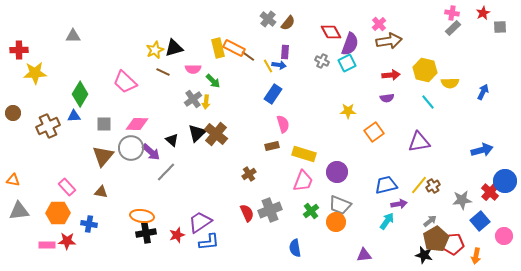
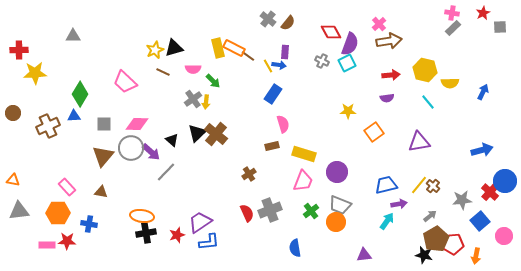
brown cross at (433, 186): rotated 16 degrees counterclockwise
gray arrow at (430, 221): moved 5 px up
